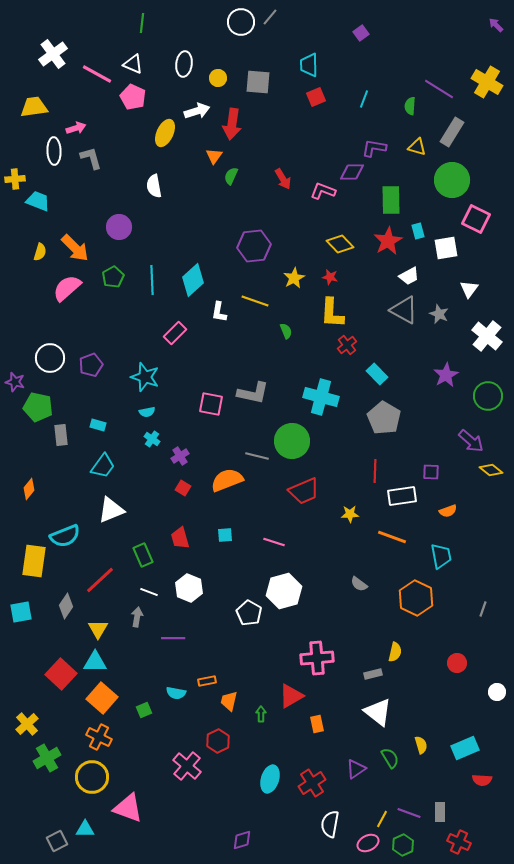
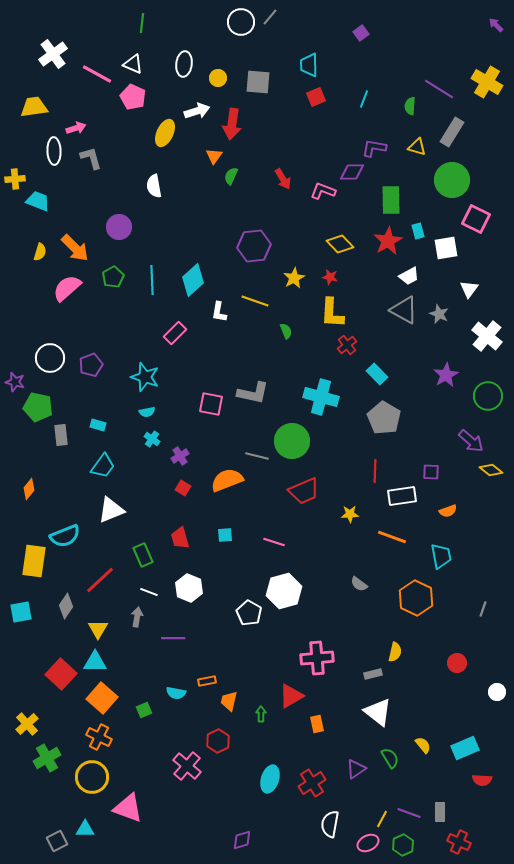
yellow semicircle at (421, 745): moved 2 px right; rotated 24 degrees counterclockwise
